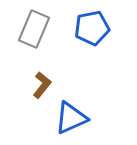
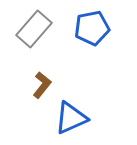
gray rectangle: rotated 18 degrees clockwise
